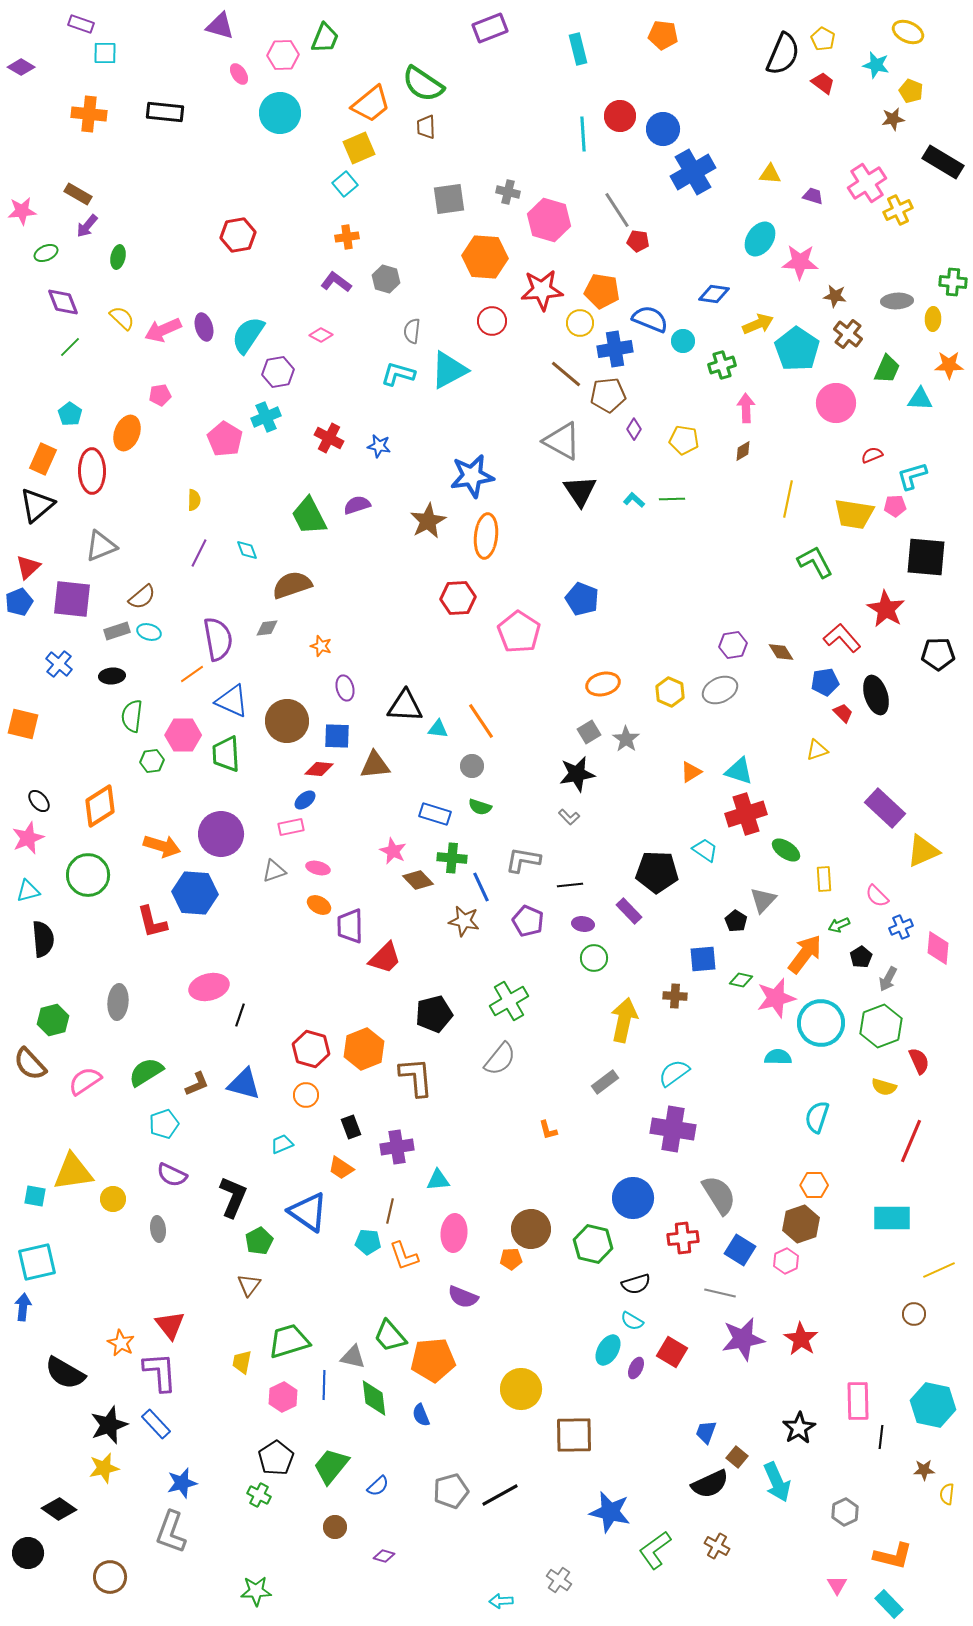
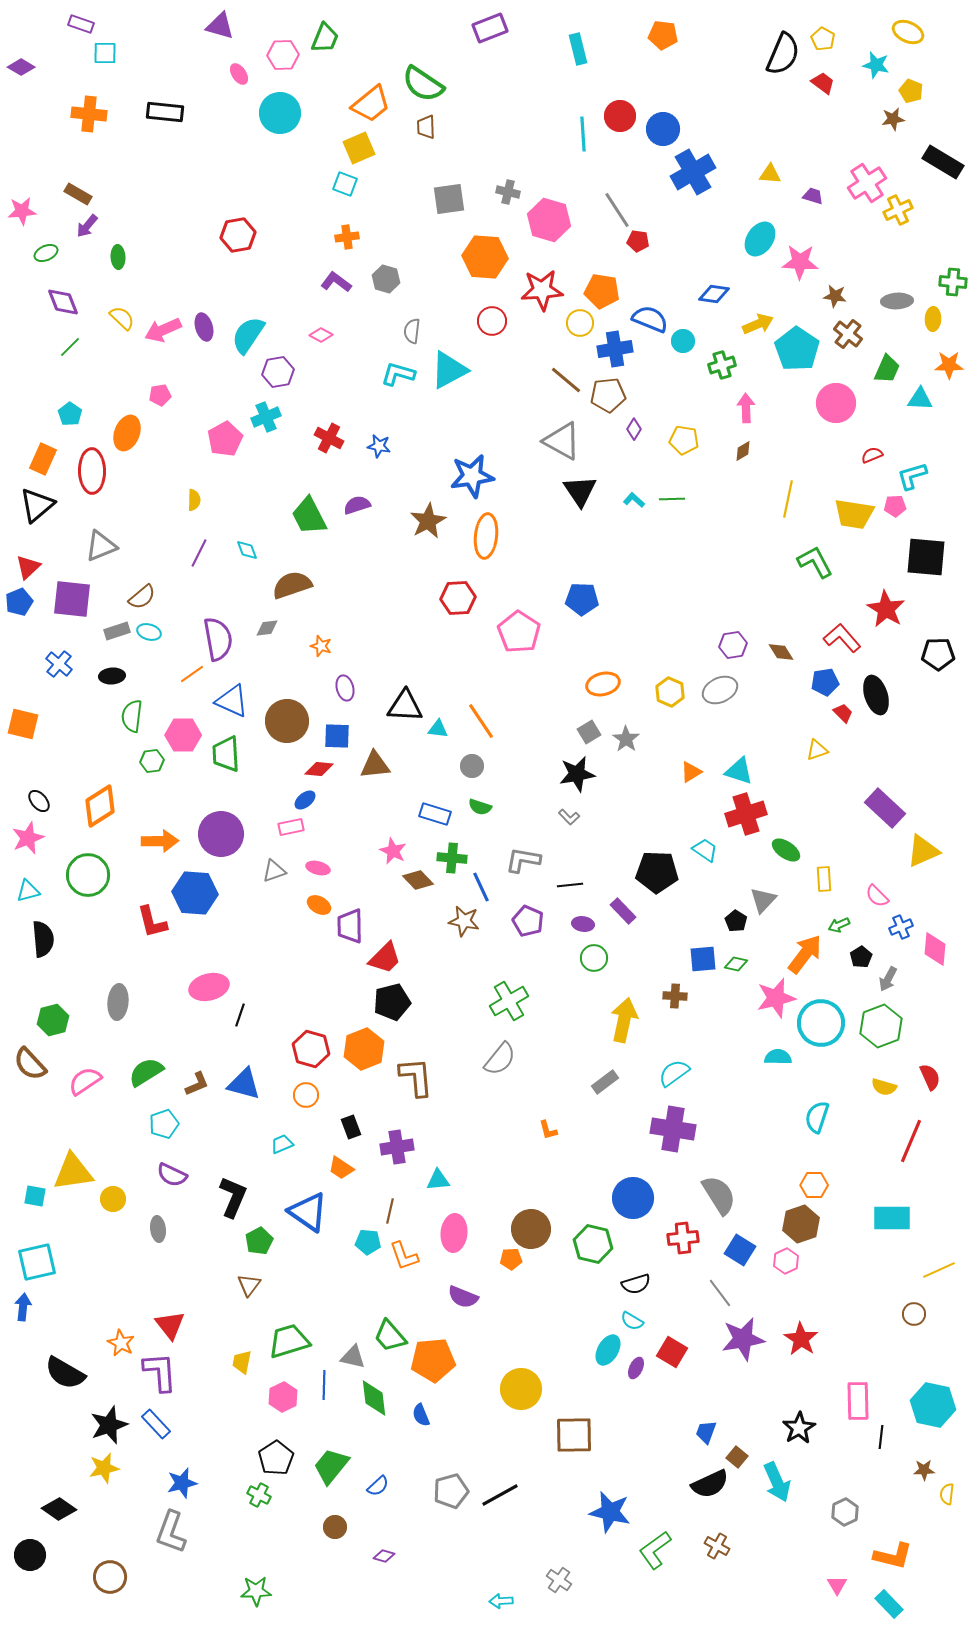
cyan square at (345, 184): rotated 30 degrees counterclockwise
green ellipse at (118, 257): rotated 15 degrees counterclockwise
brown line at (566, 374): moved 6 px down
pink pentagon at (225, 439): rotated 12 degrees clockwise
blue pentagon at (582, 599): rotated 20 degrees counterclockwise
orange arrow at (162, 846): moved 2 px left, 5 px up; rotated 18 degrees counterclockwise
purple rectangle at (629, 911): moved 6 px left
pink diamond at (938, 948): moved 3 px left, 1 px down
green diamond at (741, 980): moved 5 px left, 16 px up
black pentagon at (434, 1014): moved 42 px left, 12 px up
red semicircle at (919, 1061): moved 11 px right, 16 px down
gray line at (720, 1293): rotated 40 degrees clockwise
black circle at (28, 1553): moved 2 px right, 2 px down
